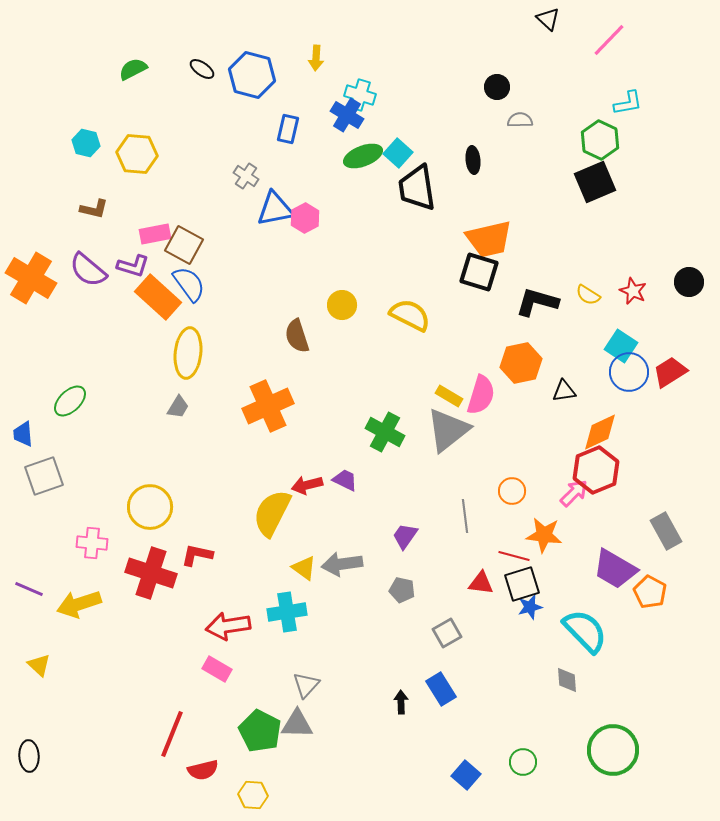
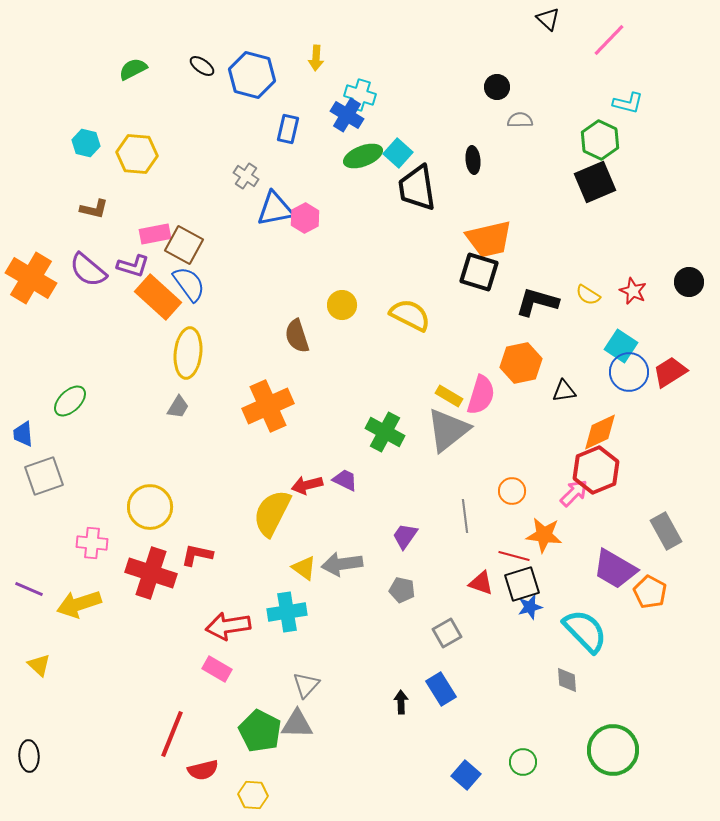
black ellipse at (202, 69): moved 3 px up
cyan L-shape at (628, 103): rotated 24 degrees clockwise
red triangle at (481, 583): rotated 12 degrees clockwise
